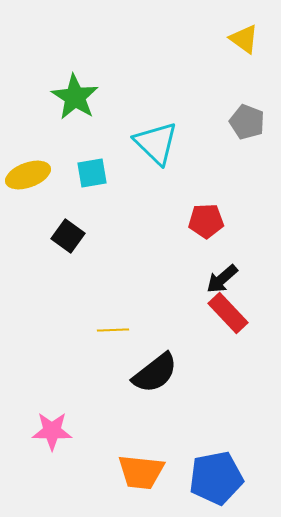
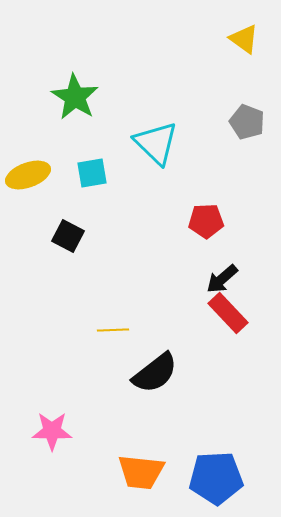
black square: rotated 8 degrees counterclockwise
blue pentagon: rotated 8 degrees clockwise
